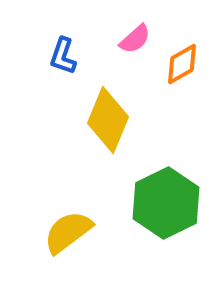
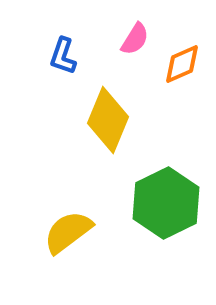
pink semicircle: rotated 16 degrees counterclockwise
orange diamond: rotated 6 degrees clockwise
